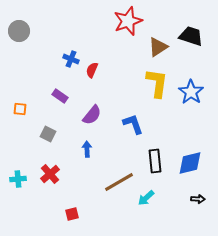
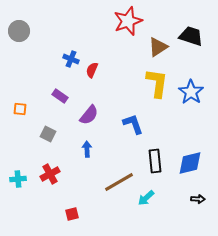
purple semicircle: moved 3 px left
red cross: rotated 12 degrees clockwise
